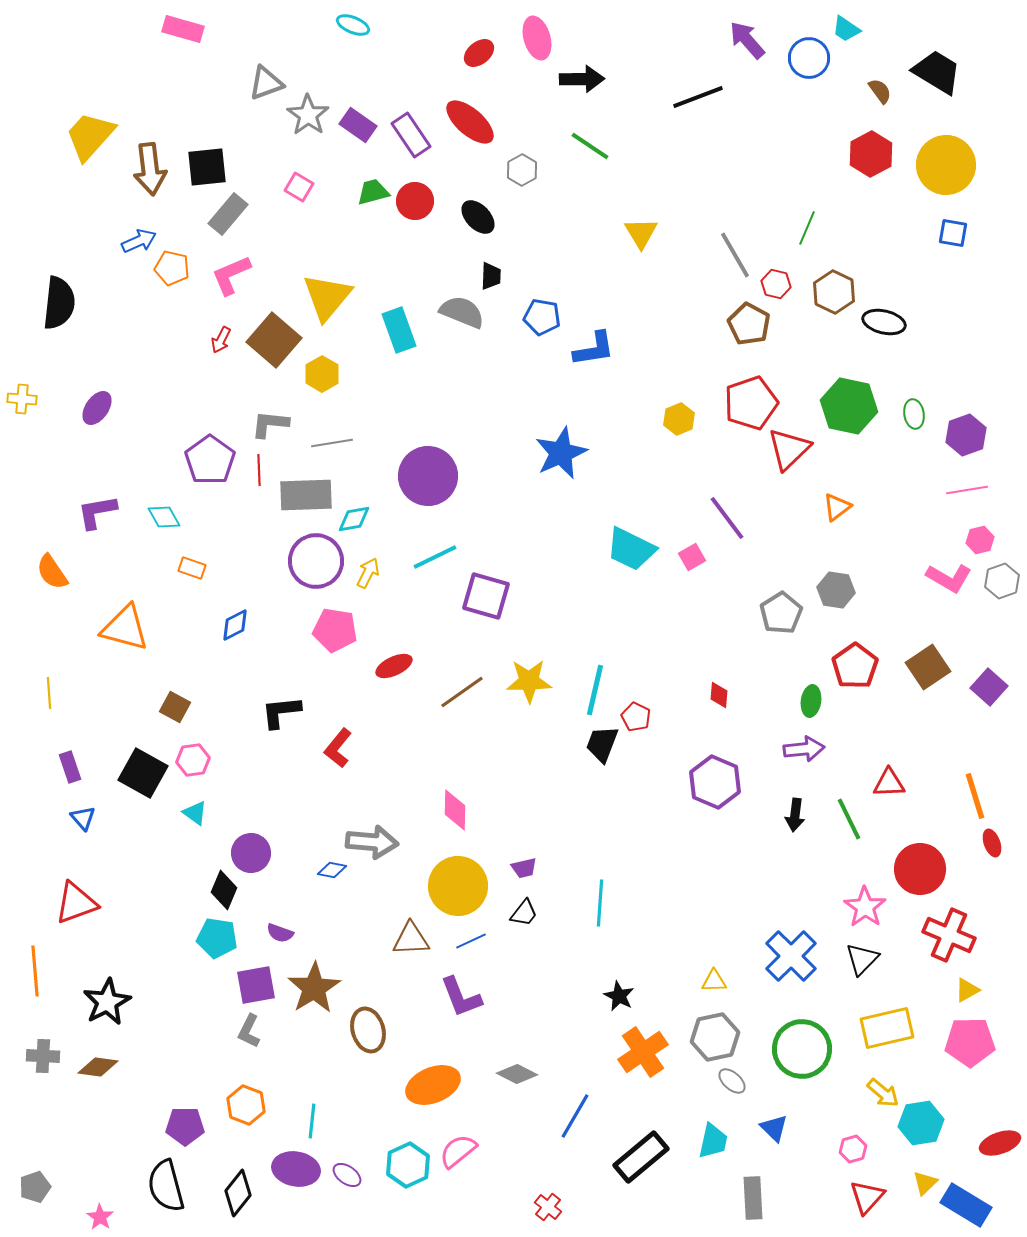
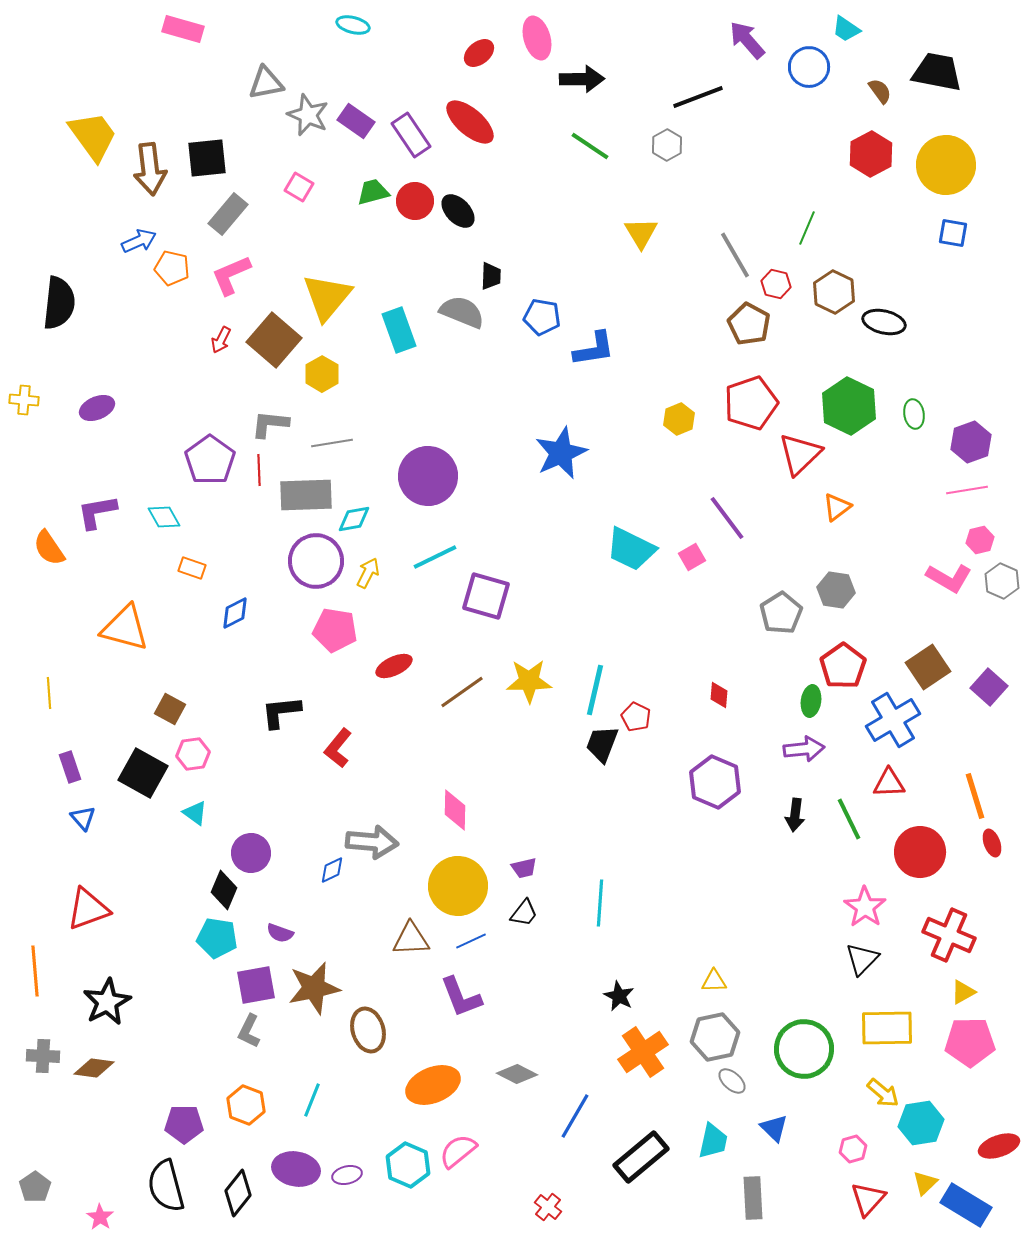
cyan ellipse at (353, 25): rotated 8 degrees counterclockwise
blue circle at (809, 58): moved 9 px down
black trapezoid at (937, 72): rotated 20 degrees counterclockwise
gray triangle at (266, 83): rotated 9 degrees clockwise
gray star at (308, 115): rotated 12 degrees counterclockwise
purple rectangle at (358, 125): moved 2 px left, 4 px up
yellow trapezoid at (90, 136): moved 3 px right; rotated 102 degrees clockwise
black square at (207, 167): moved 9 px up
gray hexagon at (522, 170): moved 145 px right, 25 px up
black ellipse at (478, 217): moved 20 px left, 6 px up
yellow cross at (22, 399): moved 2 px right, 1 px down
green hexagon at (849, 406): rotated 14 degrees clockwise
purple ellipse at (97, 408): rotated 32 degrees clockwise
purple hexagon at (966, 435): moved 5 px right, 7 px down
red triangle at (789, 449): moved 11 px right, 5 px down
orange semicircle at (52, 572): moved 3 px left, 24 px up
gray hexagon at (1002, 581): rotated 16 degrees counterclockwise
blue diamond at (235, 625): moved 12 px up
red pentagon at (855, 666): moved 12 px left
brown square at (175, 707): moved 5 px left, 2 px down
pink hexagon at (193, 760): moved 6 px up
red circle at (920, 869): moved 17 px up
blue diamond at (332, 870): rotated 36 degrees counterclockwise
red triangle at (76, 903): moved 12 px right, 6 px down
blue cross at (791, 956): moved 102 px right, 236 px up; rotated 14 degrees clockwise
brown star at (314, 988): rotated 20 degrees clockwise
yellow triangle at (967, 990): moved 4 px left, 2 px down
yellow rectangle at (887, 1028): rotated 12 degrees clockwise
green circle at (802, 1049): moved 2 px right
brown diamond at (98, 1067): moved 4 px left, 1 px down
cyan line at (312, 1121): moved 21 px up; rotated 16 degrees clockwise
purple pentagon at (185, 1126): moved 1 px left, 2 px up
red ellipse at (1000, 1143): moved 1 px left, 3 px down
cyan hexagon at (408, 1165): rotated 12 degrees counterclockwise
purple ellipse at (347, 1175): rotated 48 degrees counterclockwise
gray pentagon at (35, 1187): rotated 16 degrees counterclockwise
red triangle at (867, 1197): moved 1 px right, 2 px down
